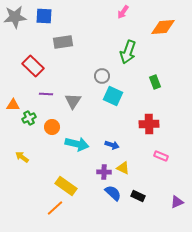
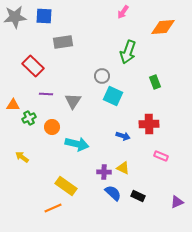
blue arrow: moved 11 px right, 9 px up
orange line: moved 2 px left; rotated 18 degrees clockwise
